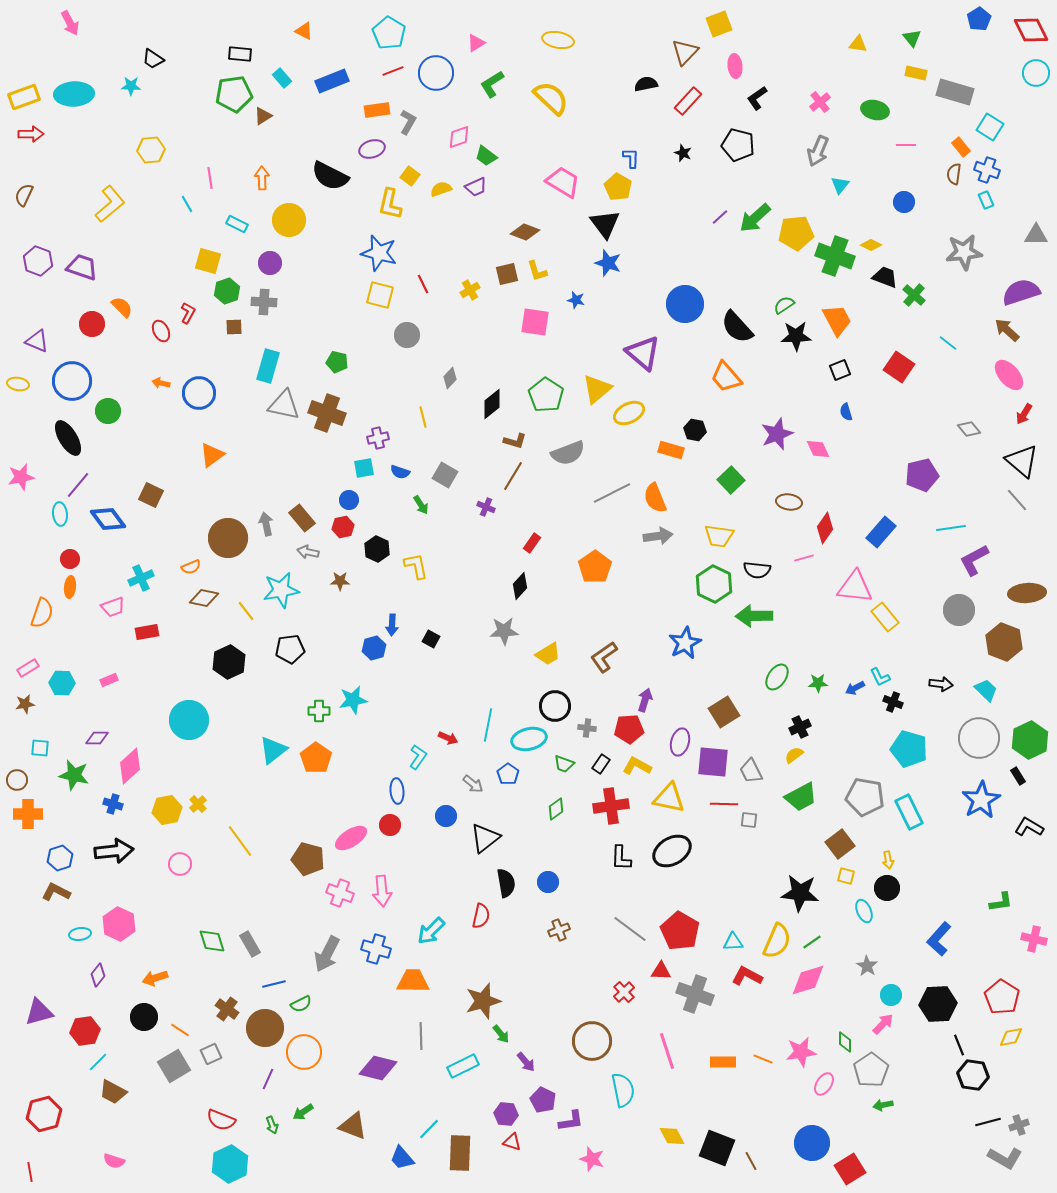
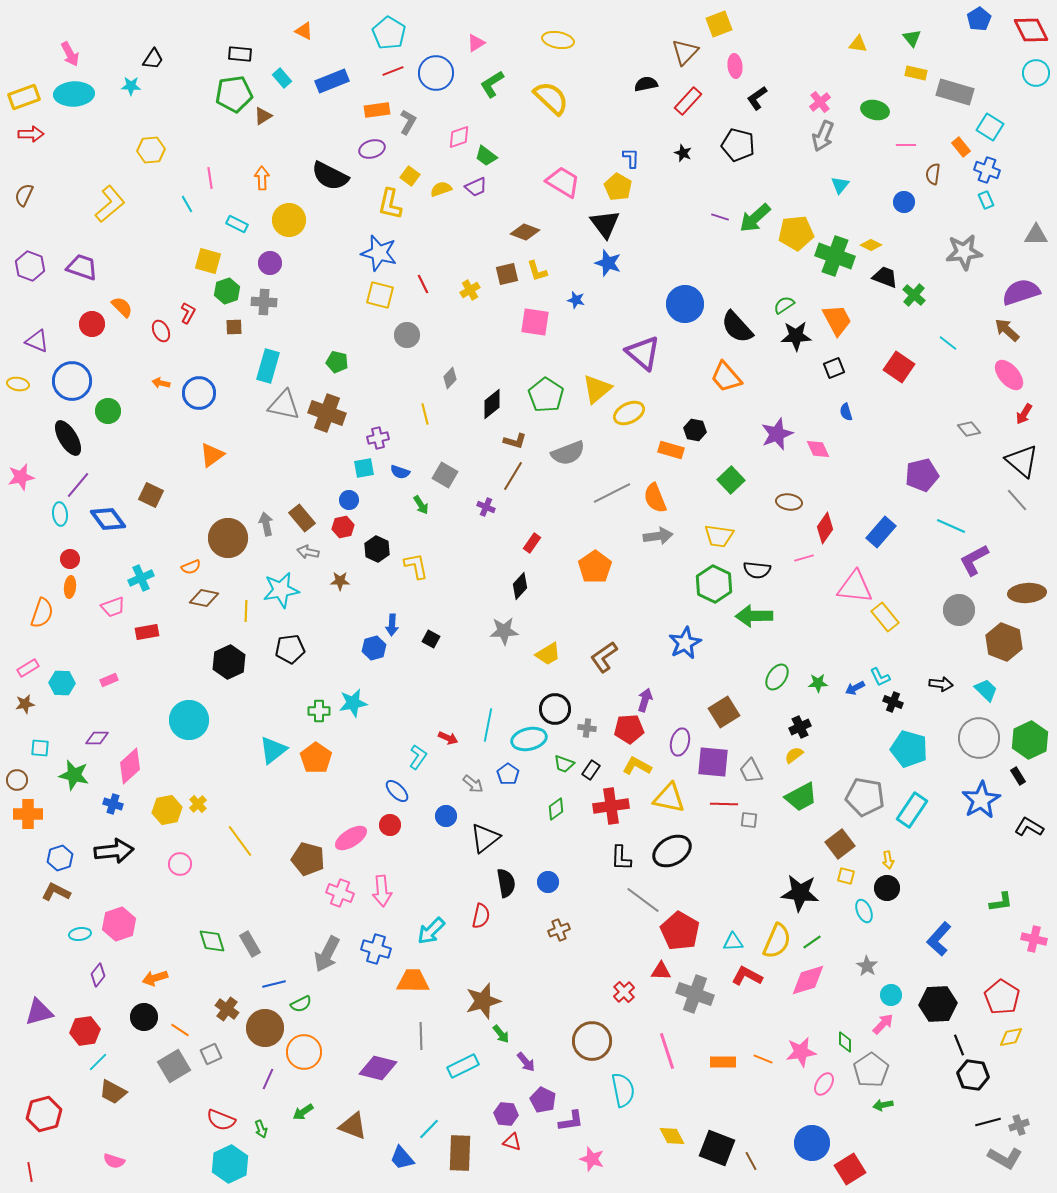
pink arrow at (70, 23): moved 31 px down
black trapezoid at (153, 59): rotated 90 degrees counterclockwise
gray arrow at (818, 151): moved 5 px right, 15 px up
brown semicircle at (954, 174): moved 21 px left
purple line at (720, 217): rotated 60 degrees clockwise
purple hexagon at (38, 261): moved 8 px left, 5 px down
black square at (840, 370): moved 6 px left, 2 px up
yellow line at (423, 417): moved 2 px right, 3 px up
cyan line at (951, 528): moved 2 px up; rotated 32 degrees clockwise
yellow line at (246, 611): rotated 40 degrees clockwise
cyan star at (353, 700): moved 3 px down
black circle at (555, 706): moved 3 px down
black rectangle at (601, 764): moved 10 px left, 6 px down
blue ellipse at (397, 791): rotated 40 degrees counterclockwise
cyan rectangle at (909, 812): moved 3 px right, 2 px up; rotated 60 degrees clockwise
pink hexagon at (119, 924): rotated 16 degrees clockwise
gray line at (630, 929): moved 13 px right, 29 px up
green arrow at (272, 1125): moved 11 px left, 4 px down
